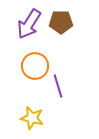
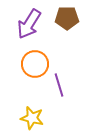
brown pentagon: moved 6 px right, 4 px up
orange circle: moved 2 px up
purple line: moved 1 px right, 1 px up
